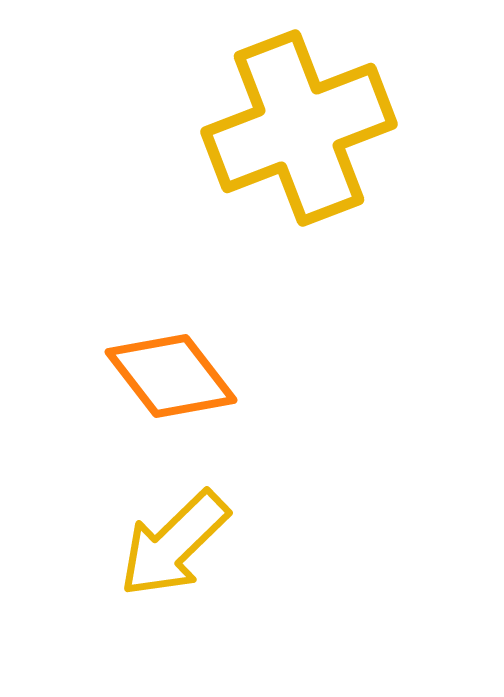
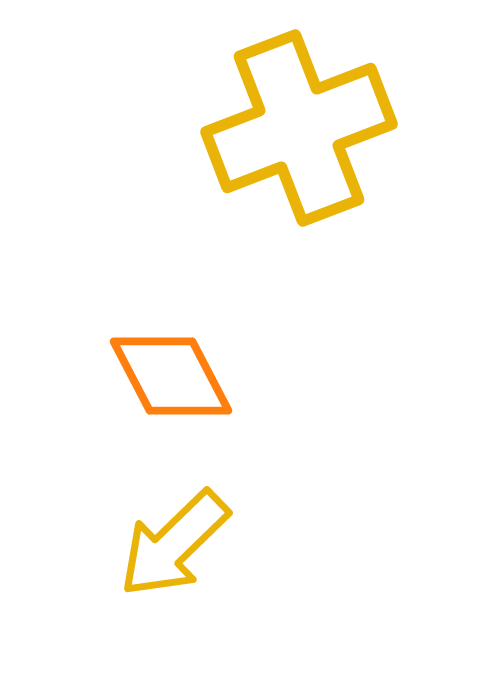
orange diamond: rotated 10 degrees clockwise
